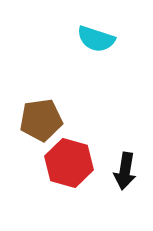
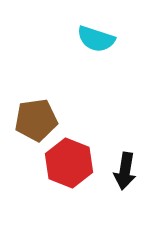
brown pentagon: moved 5 px left
red hexagon: rotated 6 degrees clockwise
